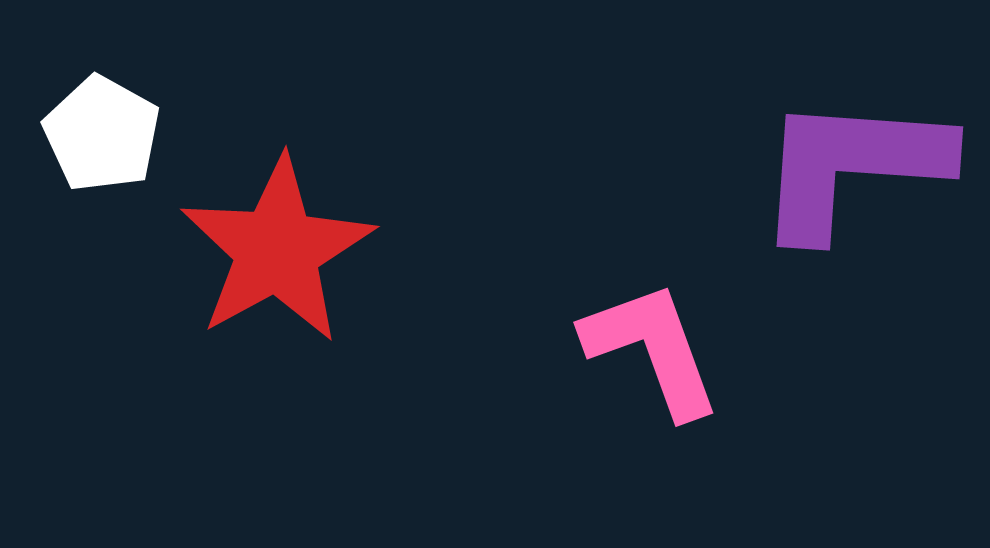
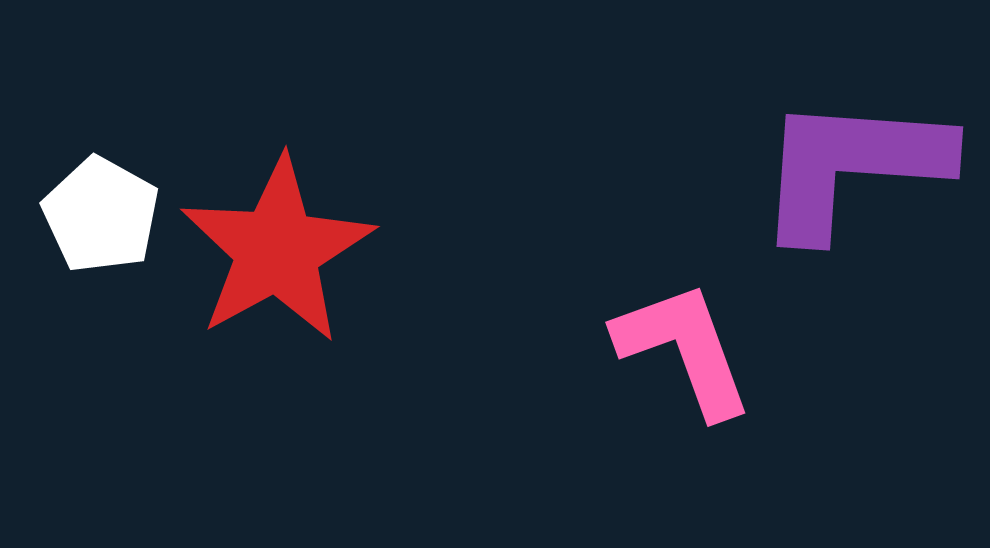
white pentagon: moved 1 px left, 81 px down
pink L-shape: moved 32 px right
